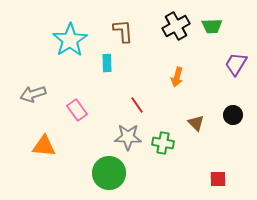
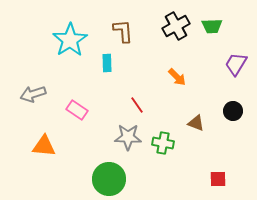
orange arrow: rotated 60 degrees counterclockwise
pink rectangle: rotated 20 degrees counterclockwise
black circle: moved 4 px up
brown triangle: rotated 24 degrees counterclockwise
green circle: moved 6 px down
